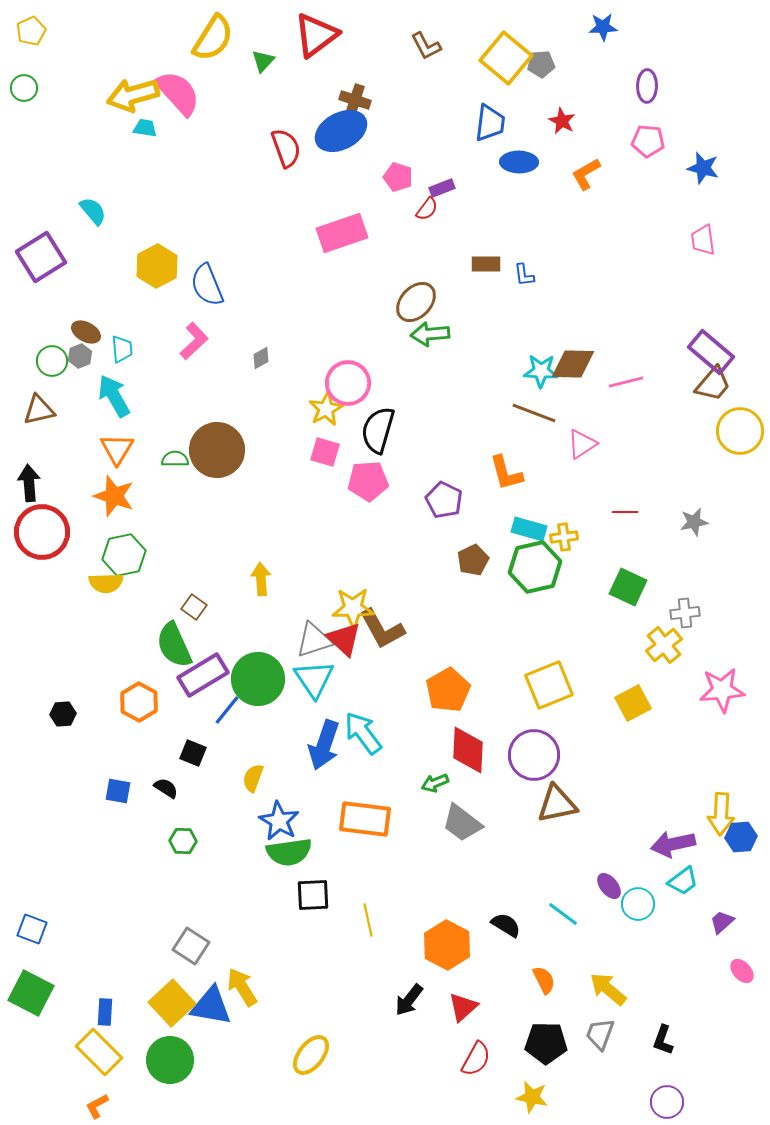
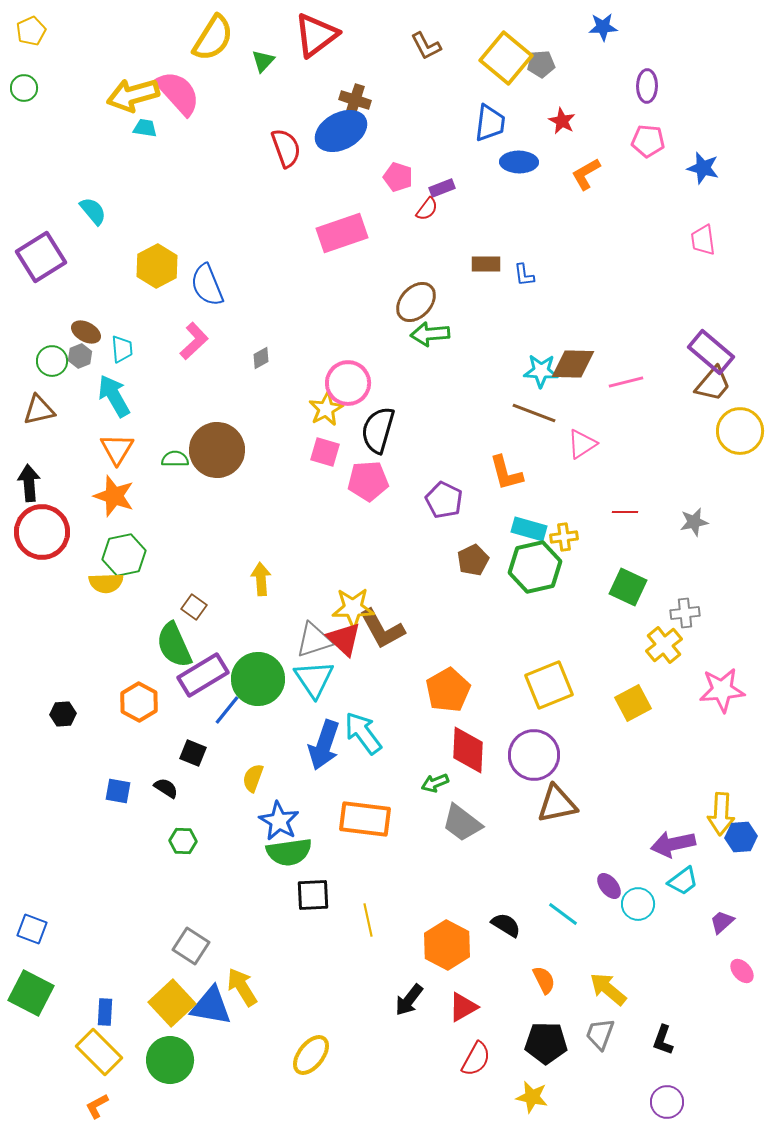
red triangle at (463, 1007): rotated 12 degrees clockwise
